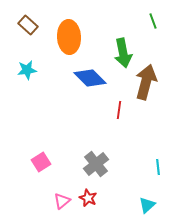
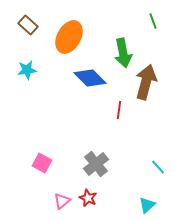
orange ellipse: rotated 32 degrees clockwise
pink square: moved 1 px right, 1 px down; rotated 30 degrees counterclockwise
cyan line: rotated 35 degrees counterclockwise
